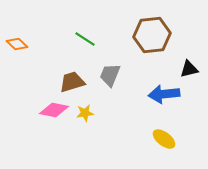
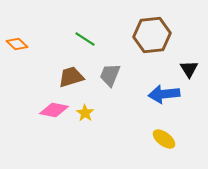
black triangle: rotated 48 degrees counterclockwise
brown trapezoid: moved 1 px left, 5 px up
yellow star: rotated 30 degrees counterclockwise
